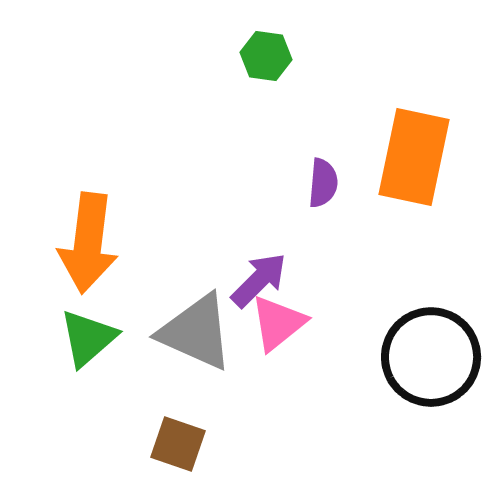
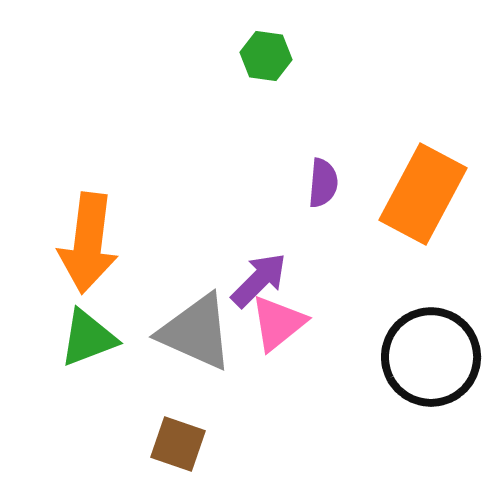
orange rectangle: moved 9 px right, 37 px down; rotated 16 degrees clockwise
green triangle: rotated 20 degrees clockwise
